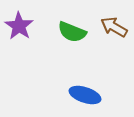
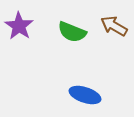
brown arrow: moved 1 px up
